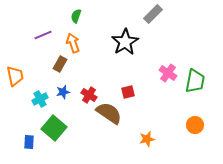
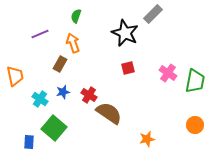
purple line: moved 3 px left, 1 px up
black star: moved 9 px up; rotated 16 degrees counterclockwise
red square: moved 24 px up
cyan cross: rotated 28 degrees counterclockwise
